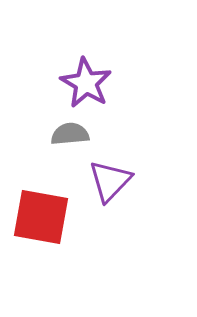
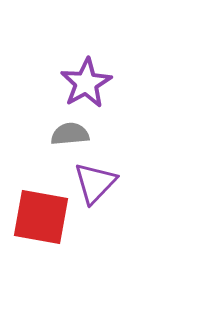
purple star: rotated 12 degrees clockwise
purple triangle: moved 15 px left, 2 px down
